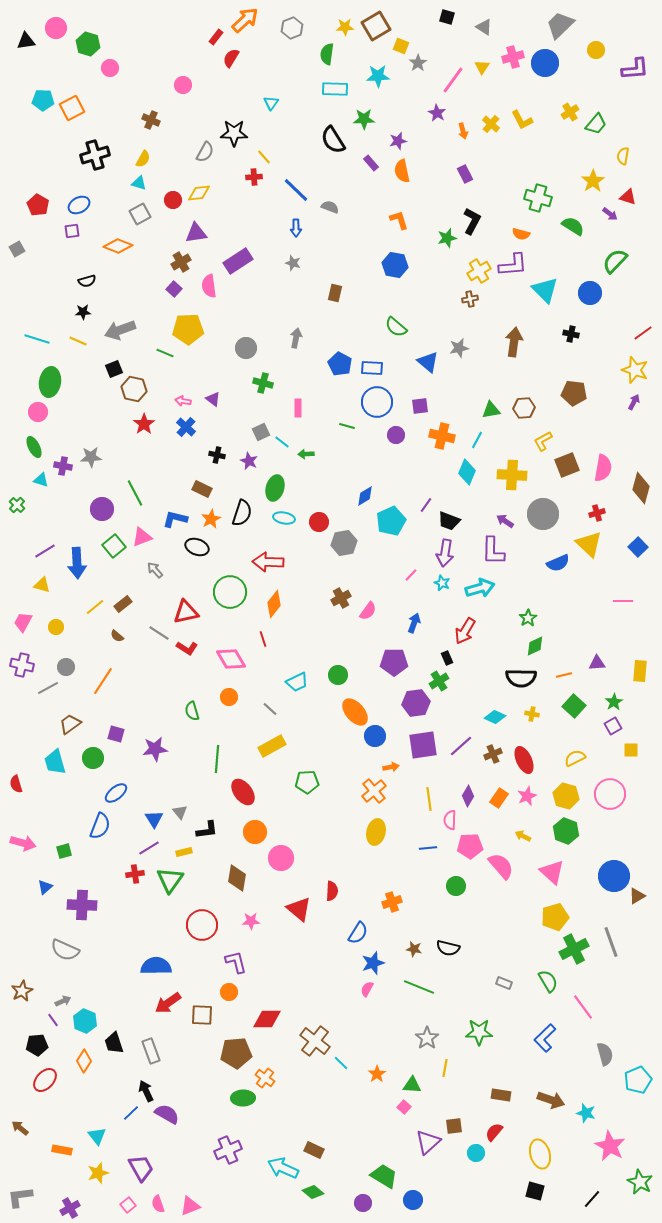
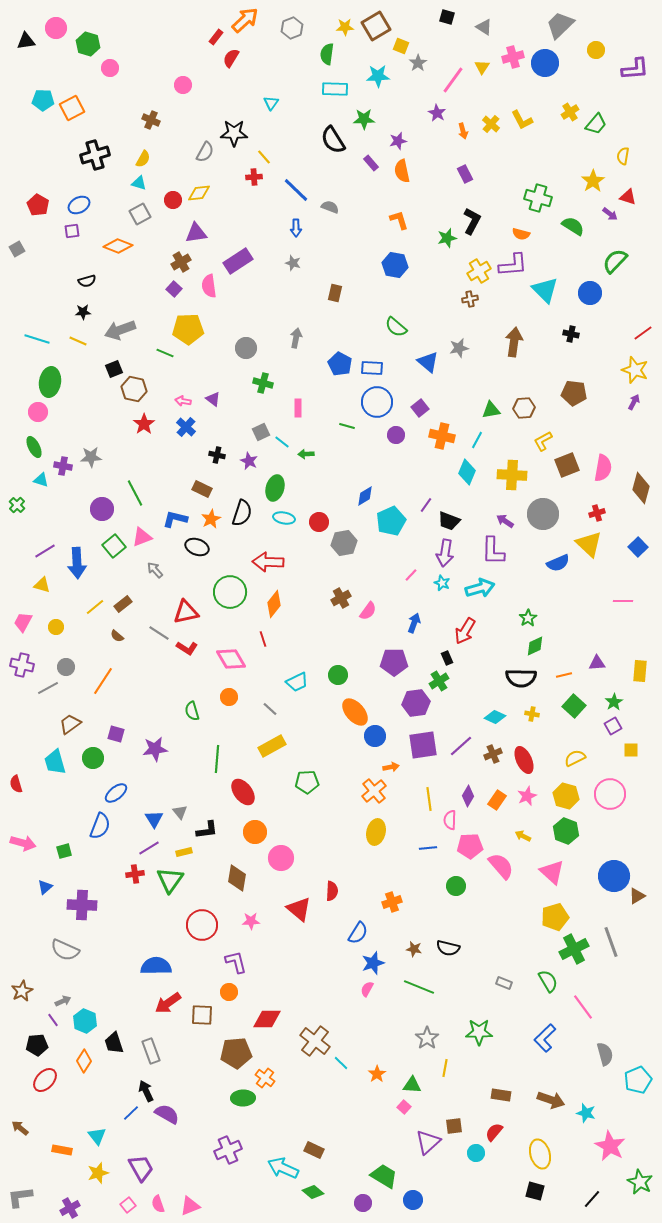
purple square at (420, 406): moved 2 px down; rotated 30 degrees counterclockwise
orange rectangle at (499, 798): moved 2 px left, 2 px down
